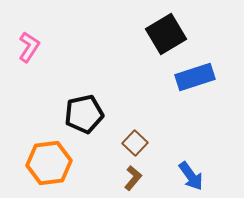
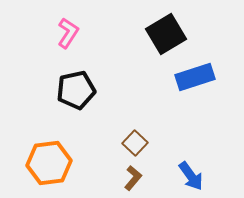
pink L-shape: moved 39 px right, 14 px up
black pentagon: moved 8 px left, 24 px up
